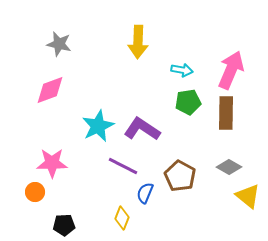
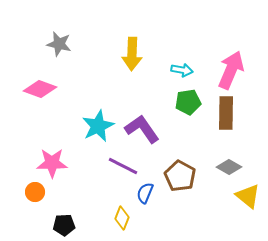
yellow arrow: moved 6 px left, 12 px down
pink diamond: moved 10 px left, 1 px up; rotated 40 degrees clockwise
purple L-shape: rotated 21 degrees clockwise
